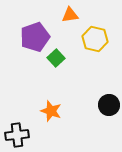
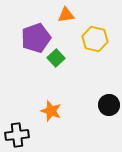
orange triangle: moved 4 px left
purple pentagon: moved 1 px right, 1 px down
